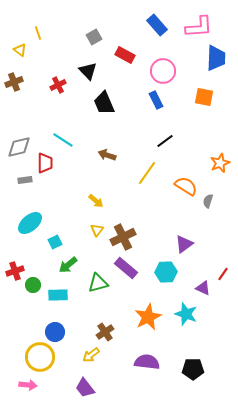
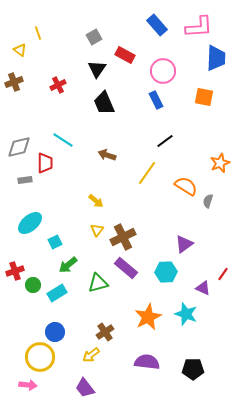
black triangle at (88, 71): moved 9 px right, 2 px up; rotated 18 degrees clockwise
cyan rectangle at (58, 295): moved 1 px left, 2 px up; rotated 30 degrees counterclockwise
